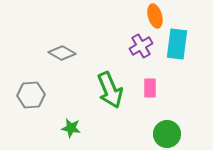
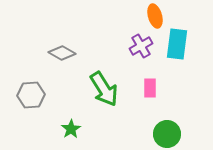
green arrow: moved 6 px left, 1 px up; rotated 9 degrees counterclockwise
green star: moved 1 px down; rotated 30 degrees clockwise
